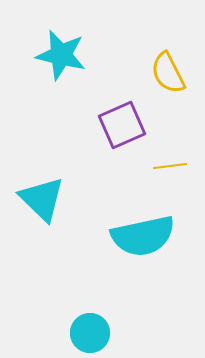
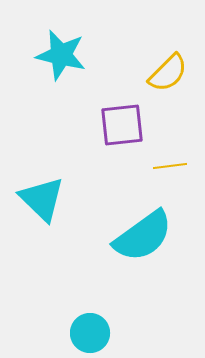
yellow semicircle: rotated 108 degrees counterclockwise
purple square: rotated 18 degrees clockwise
cyan semicircle: rotated 24 degrees counterclockwise
